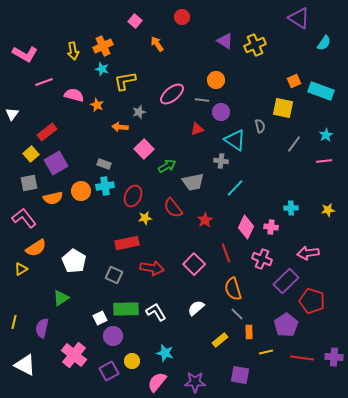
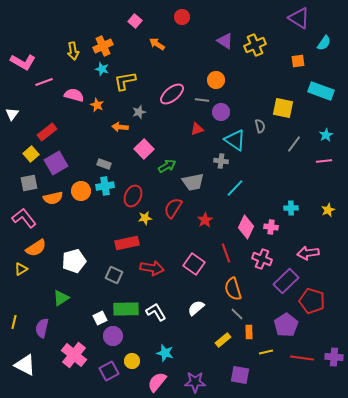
orange arrow at (157, 44): rotated 21 degrees counterclockwise
pink L-shape at (25, 54): moved 2 px left, 8 px down
orange square at (294, 81): moved 4 px right, 20 px up; rotated 16 degrees clockwise
red semicircle at (173, 208): rotated 70 degrees clockwise
yellow star at (328, 210): rotated 16 degrees counterclockwise
white pentagon at (74, 261): rotated 25 degrees clockwise
pink square at (194, 264): rotated 10 degrees counterclockwise
yellow rectangle at (220, 340): moved 3 px right
